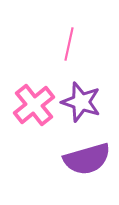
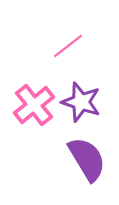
pink line: moved 1 px left, 2 px down; rotated 40 degrees clockwise
purple semicircle: rotated 105 degrees counterclockwise
